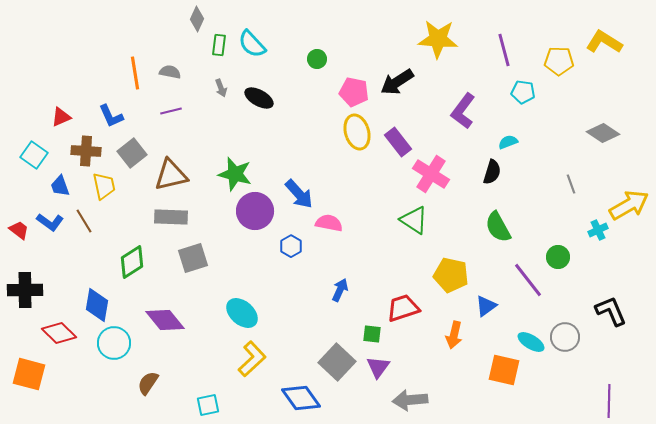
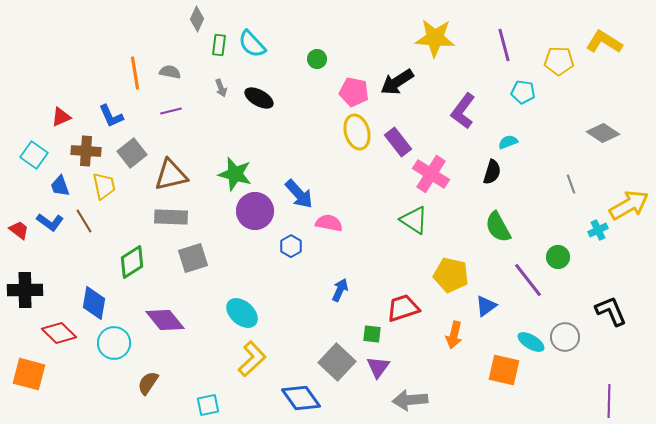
yellow star at (438, 39): moved 3 px left, 1 px up
purple line at (504, 50): moved 5 px up
blue diamond at (97, 305): moved 3 px left, 2 px up
